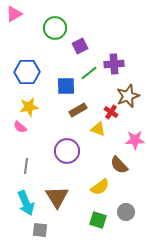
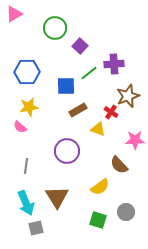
purple square: rotated 21 degrees counterclockwise
gray square: moved 4 px left, 2 px up; rotated 21 degrees counterclockwise
